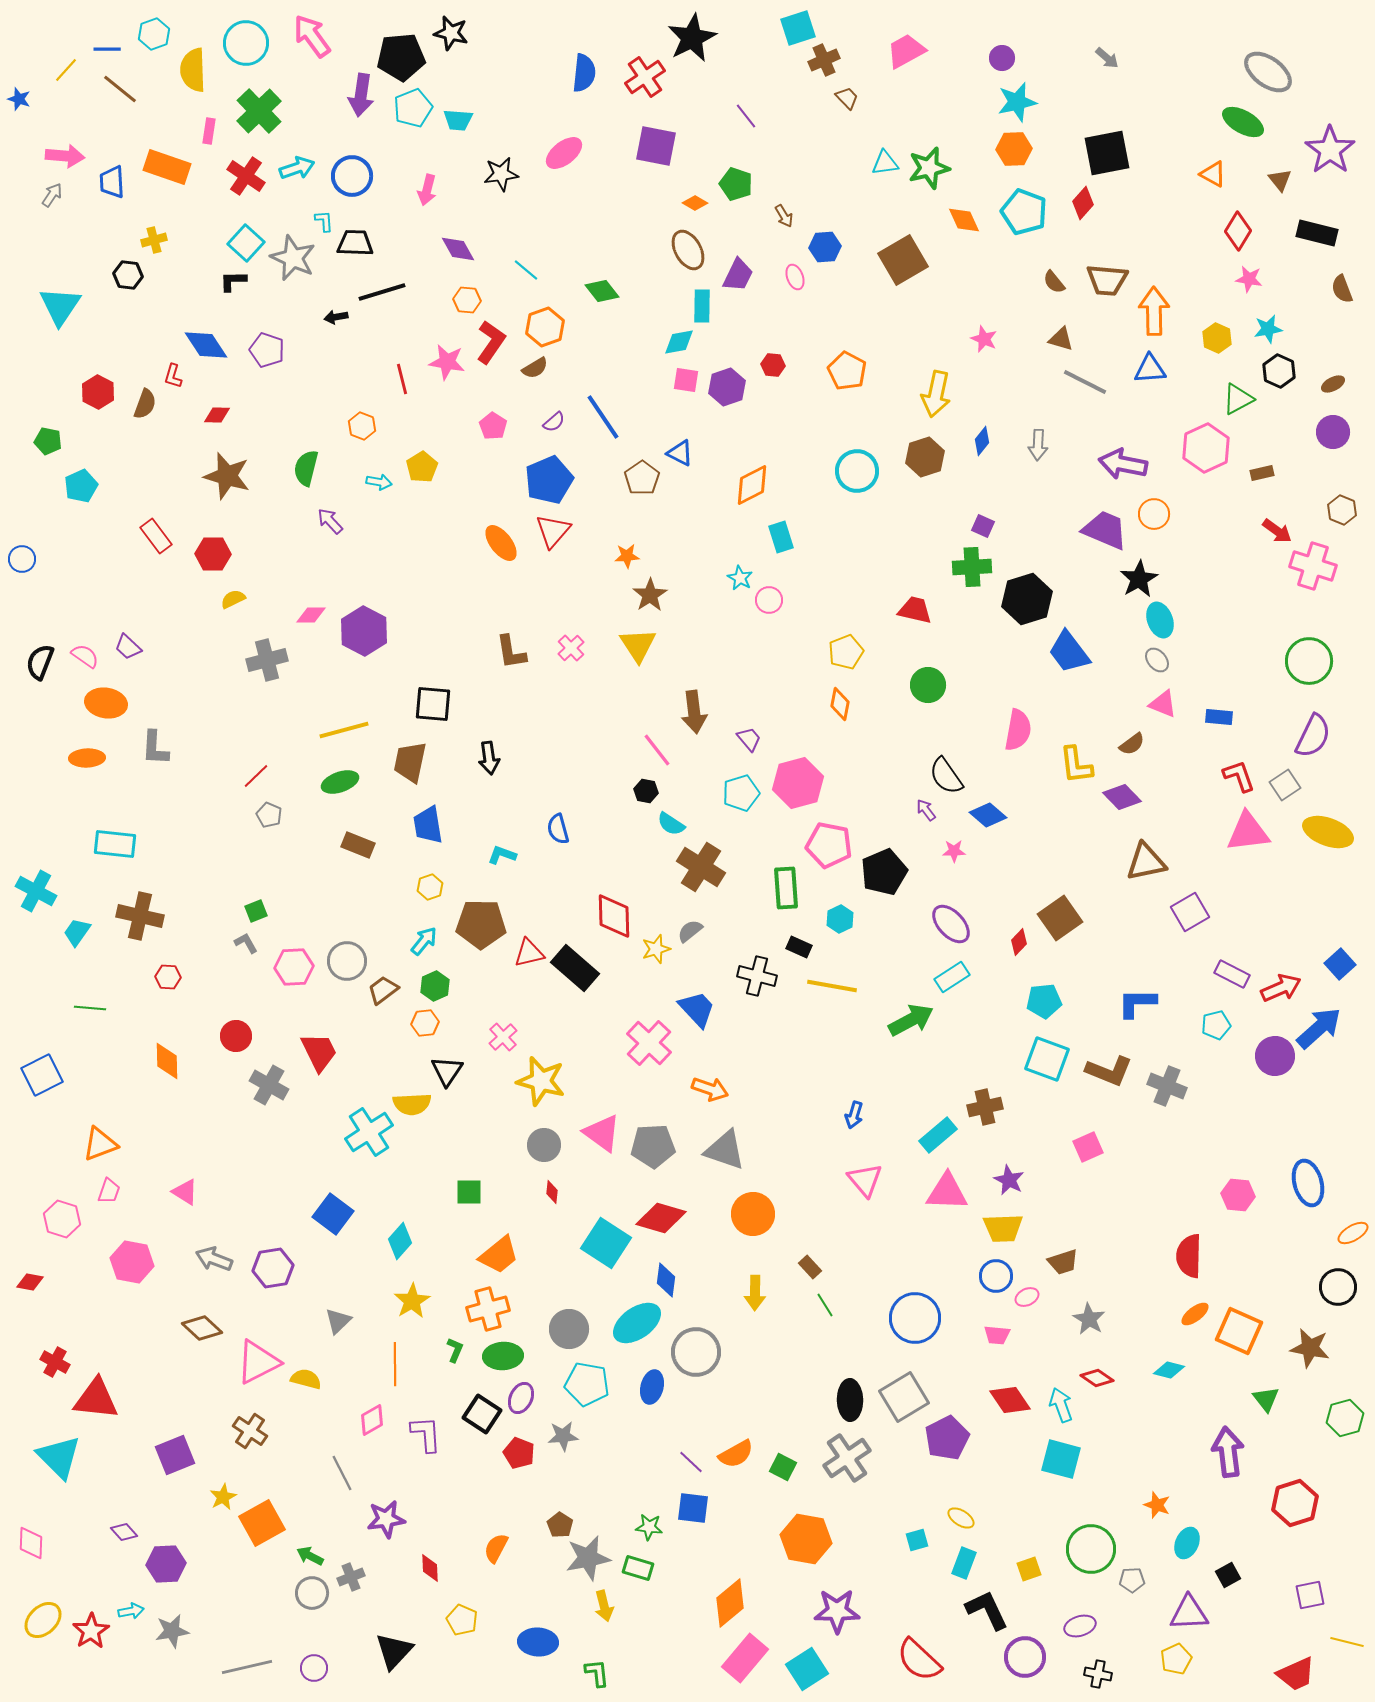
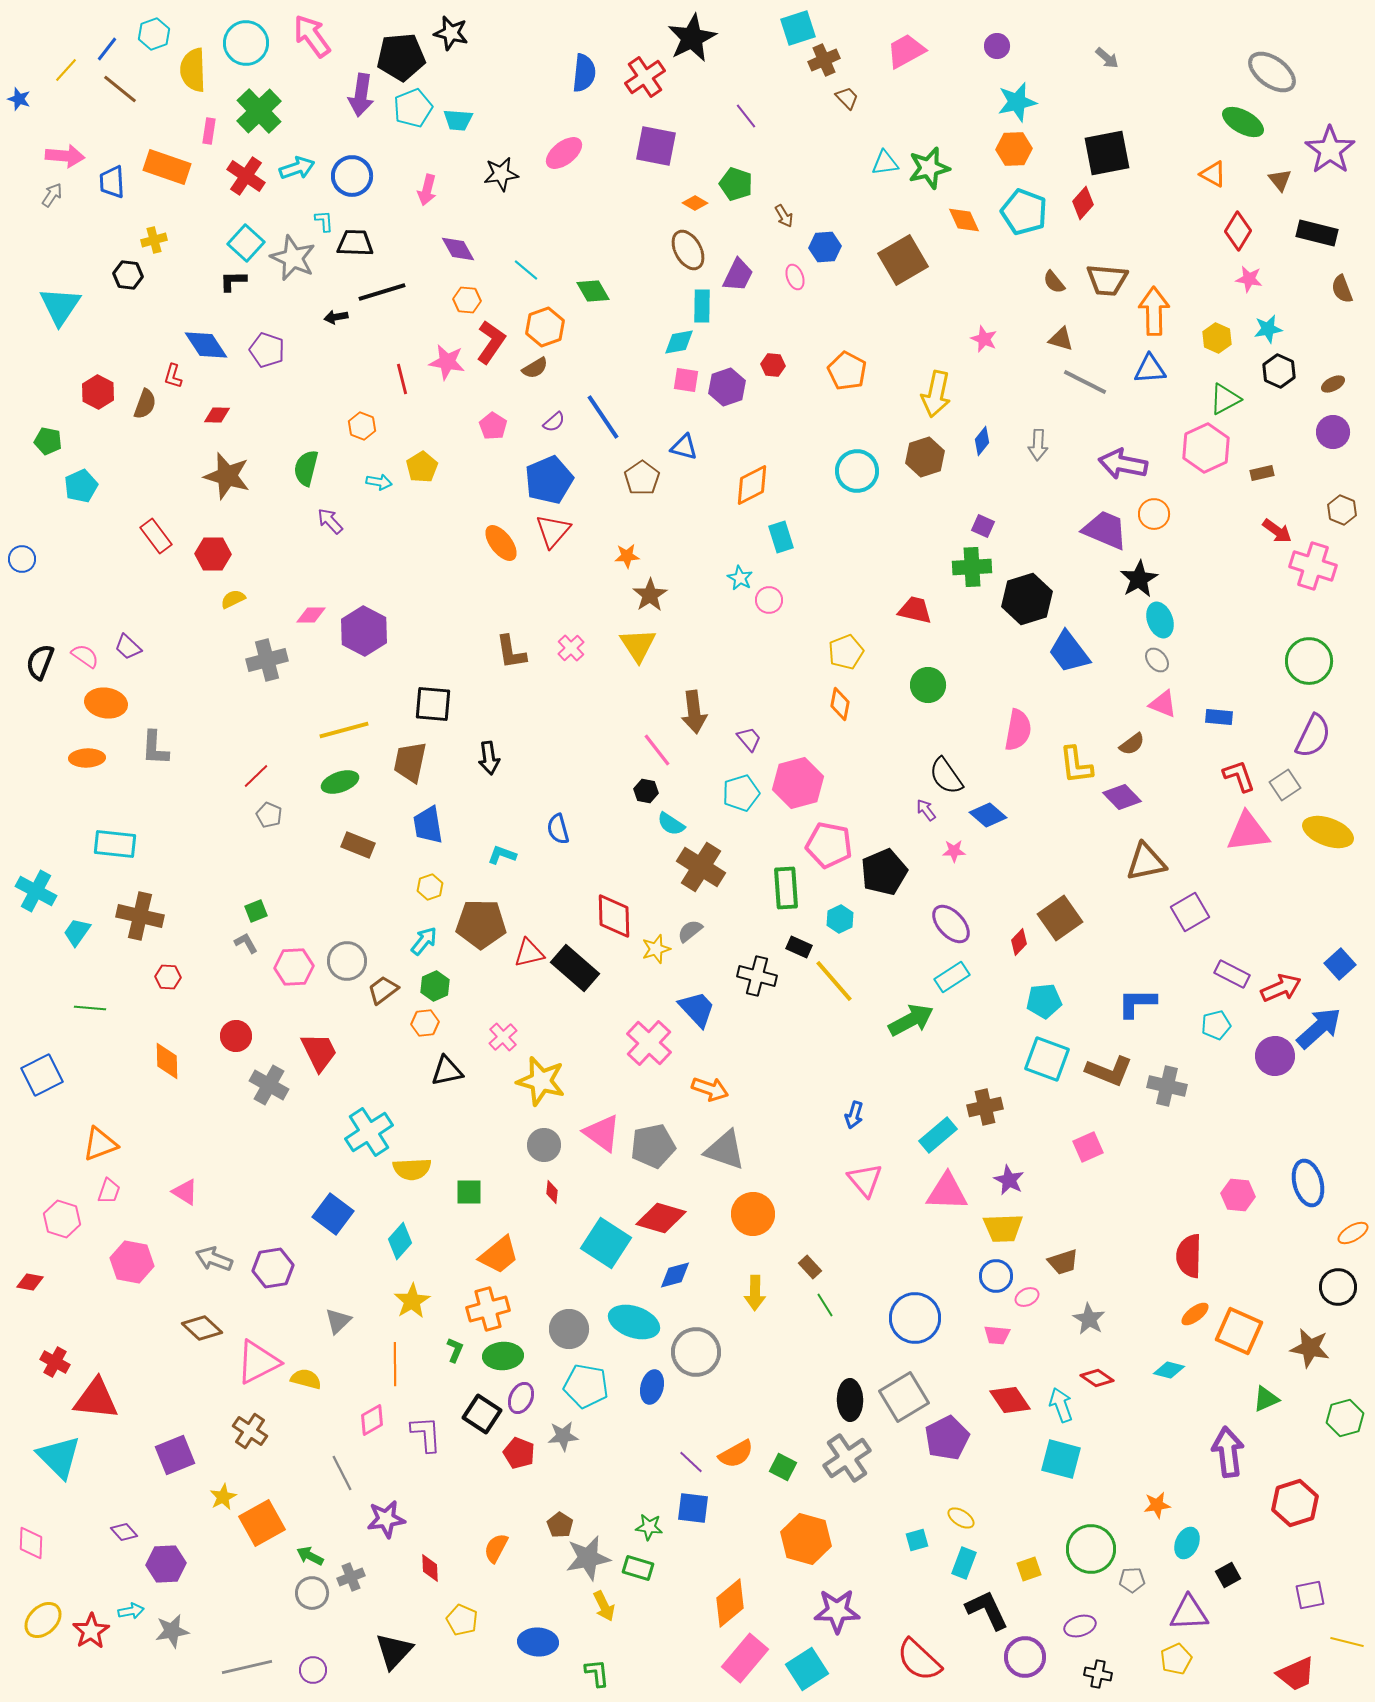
blue line at (107, 49): rotated 52 degrees counterclockwise
purple circle at (1002, 58): moved 5 px left, 12 px up
gray ellipse at (1268, 72): moved 4 px right
green diamond at (602, 291): moved 9 px left; rotated 8 degrees clockwise
green triangle at (1238, 399): moved 13 px left
blue triangle at (680, 453): moved 4 px right, 6 px up; rotated 12 degrees counterclockwise
yellow line at (832, 986): moved 2 px right, 5 px up; rotated 39 degrees clockwise
black triangle at (447, 1071): rotated 44 degrees clockwise
gray cross at (1167, 1086): rotated 9 degrees counterclockwise
yellow semicircle at (412, 1104): moved 65 px down
gray pentagon at (653, 1146): rotated 9 degrees counterclockwise
blue diamond at (666, 1280): moved 9 px right, 5 px up; rotated 68 degrees clockwise
cyan ellipse at (637, 1323): moved 3 px left, 1 px up; rotated 54 degrees clockwise
cyan pentagon at (587, 1384): moved 1 px left, 2 px down
green triangle at (1266, 1399): rotated 44 degrees clockwise
orange star at (1157, 1505): rotated 28 degrees counterclockwise
orange hexagon at (806, 1539): rotated 6 degrees clockwise
yellow arrow at (604, 1606): rotated 12 degrees counterclockwise
purple circle at (314, 1668): moved 1 px left, 2 px down
